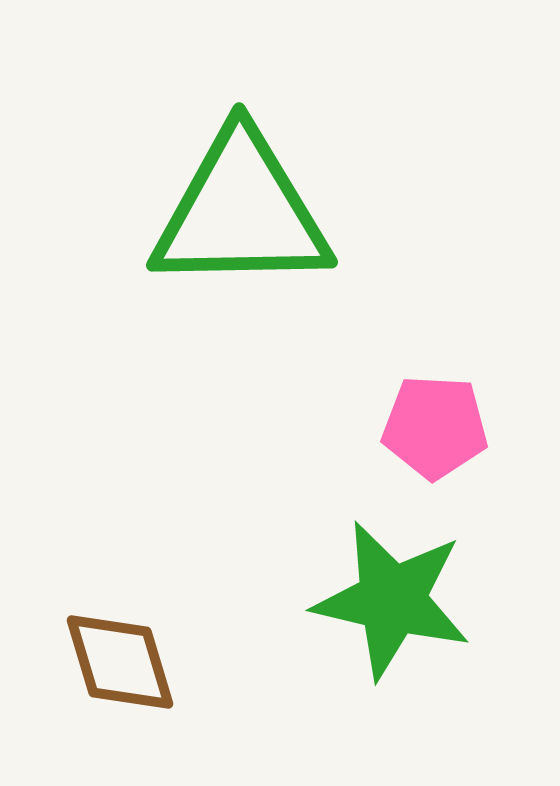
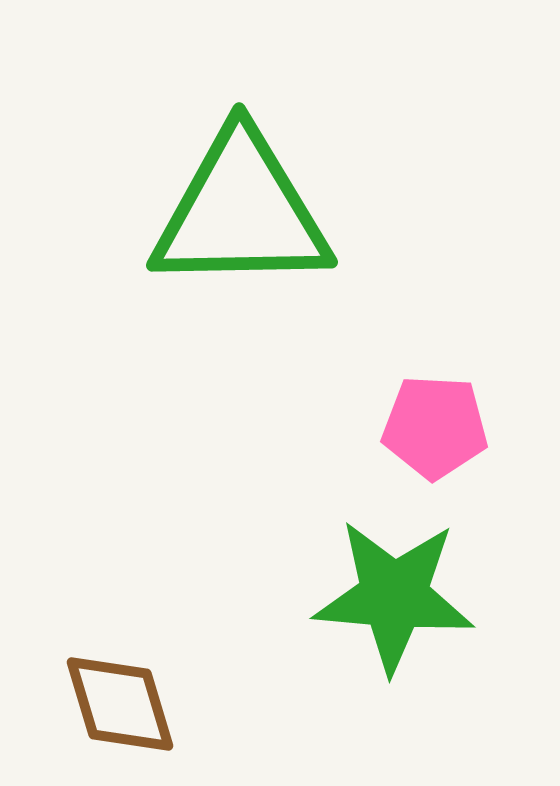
green star: moved 2 px right, 4 px up; rotated 8 degrees counterclockwise
brown diamond: moved 42 px down
